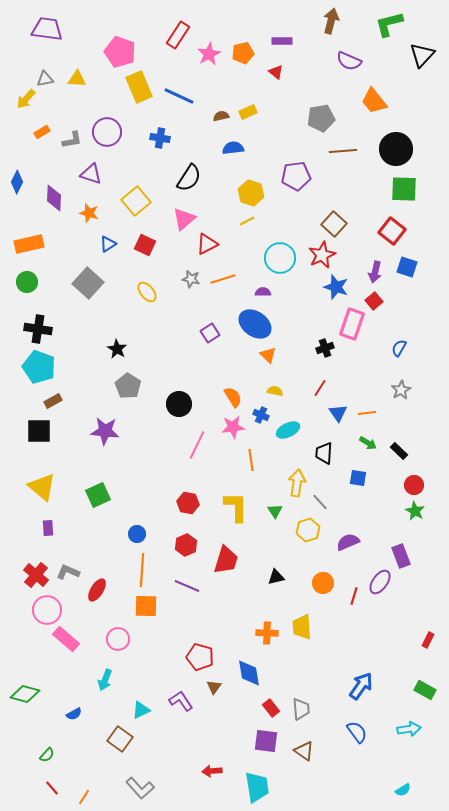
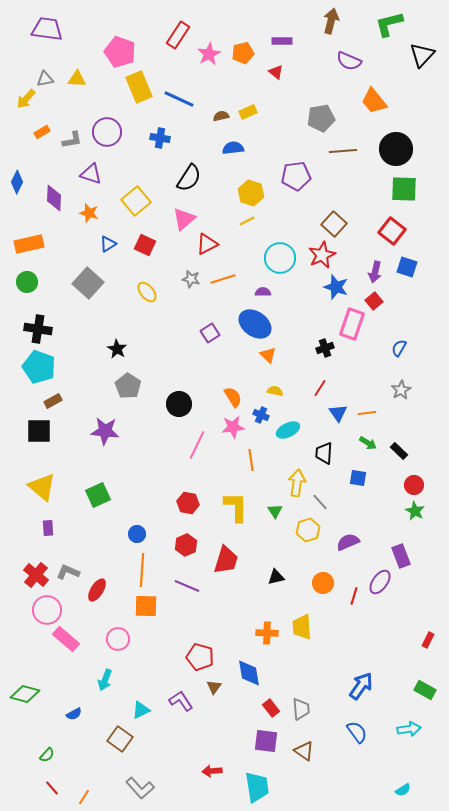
blue line at (179, 96): moved 3 px down
